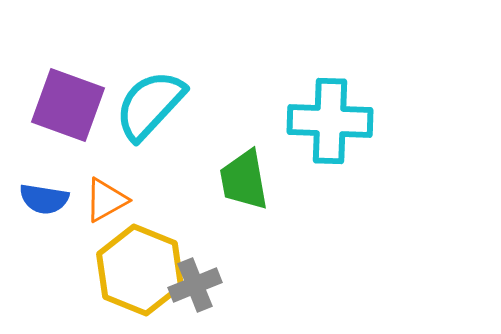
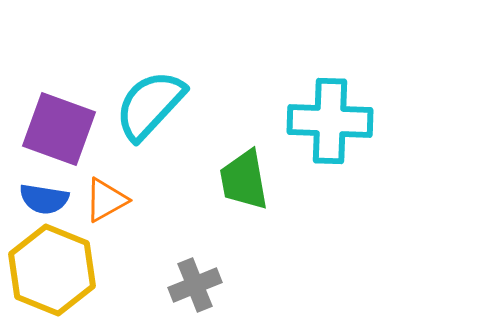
purple square: moved 9 px left, 24 px down
yellow hexagon: moved 88 px left
